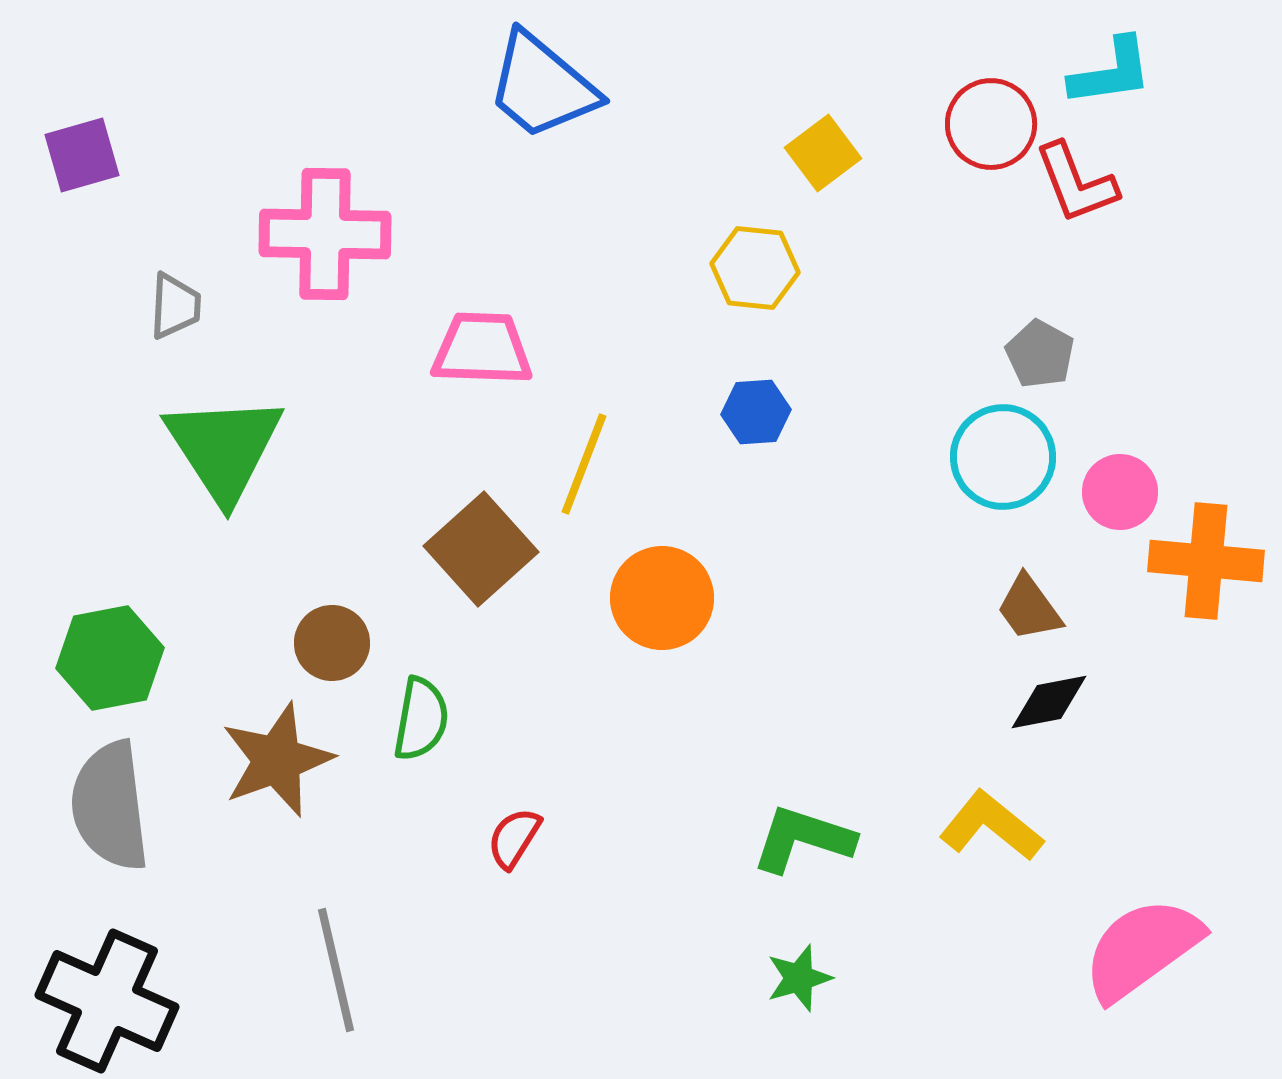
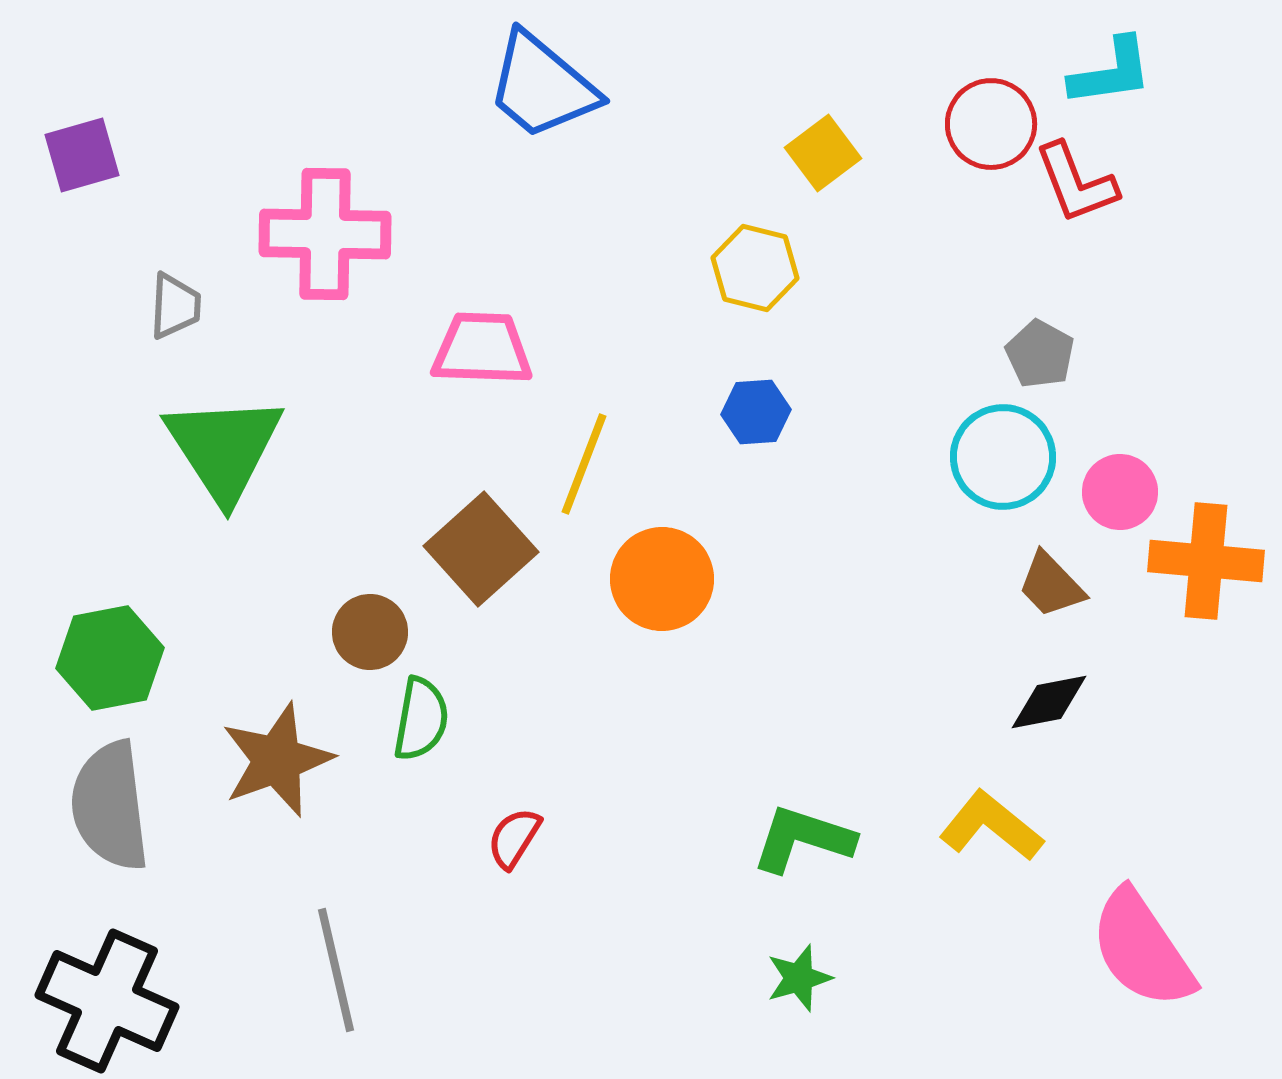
yellow hexagon: rotated 8 degrees clockwise
orange circle: moved 19 px up
brown trapezoid: moved 22 px right, 23 px up; rotated 8 degrees counterclockwise
brown circle: moved 38 px right, 11 px up
pink semicircle: rotated 88 degrees counterclockwise
